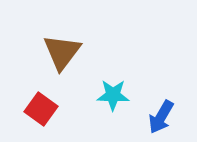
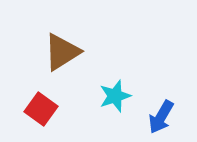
brown triangle: rotated 21 degrees clockwise
cyan star: moved 2 px right, 1 px down; rotated 20 degrees counterclockwise
